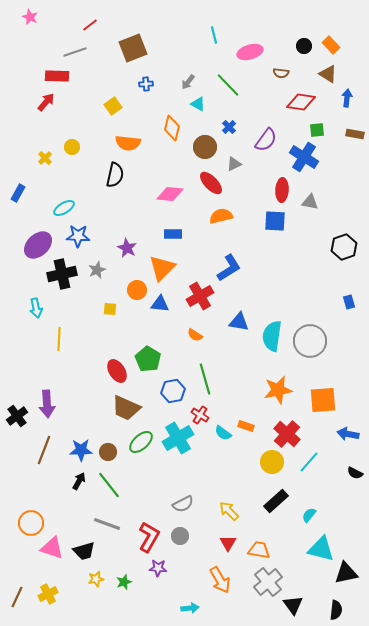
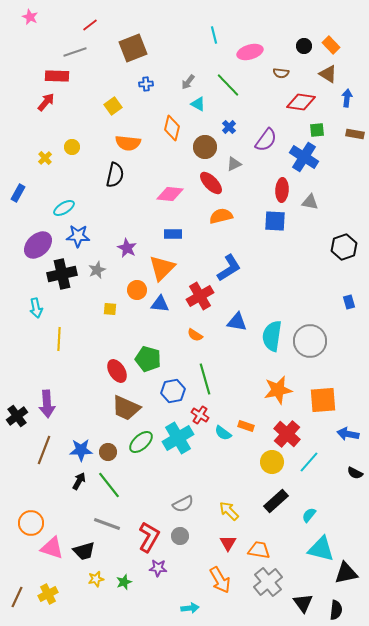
blue triangle at (239, 322): moved 2 px left
green pentagon at (148, 359): rotated 15 degrees counterclockwise
black triangle at (293, 605): moved 10 px right, 2 px up
